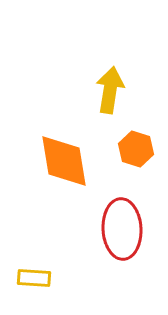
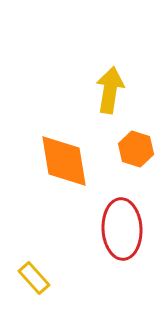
yellow rectangle: rotated 44 degrees clockwise
